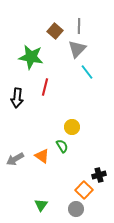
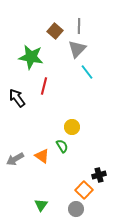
red line: moved 1 px left, 1 px up
black arrow: rotated 138 degrees clockwise
